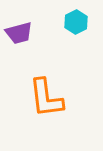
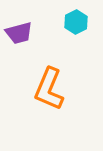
orange L-shape: moved 3 px right, 9 px up; rotated 30 degrees clockwise
